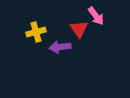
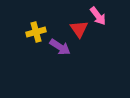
pink arrow: moved 2 px right
purple arrow: rotated 140 degrees counterclockwise
